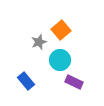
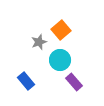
purple rectangle: rotated 24 degrees clockwise
